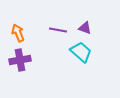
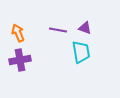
cyan trapezoid: rotated 40 degrees clockwise
